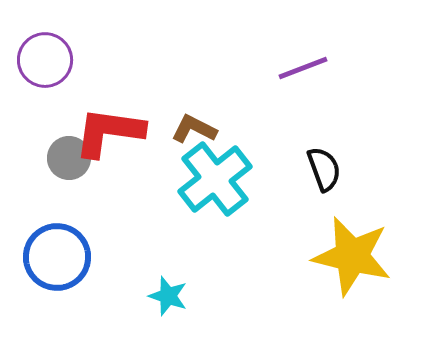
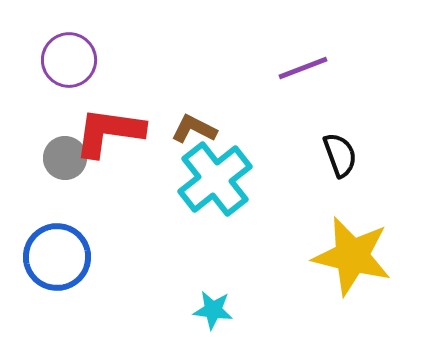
purple circle: moved 24 px right
gray circle: moved 4 px left
black semicircle: moved 16 px right, 14 px up
cyan star: moved 45 px right, 14 px down; rotated 12 degrees counterclockwise
